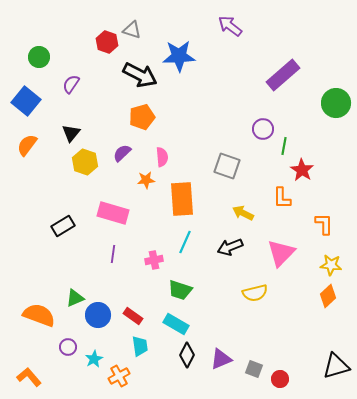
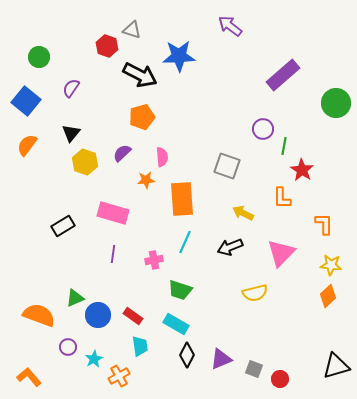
red hexagon at (107, 42): moved 4 px down
purple semicircle at (71, 84): moved 4 px down
